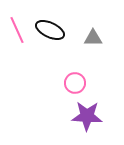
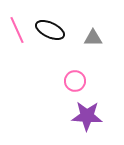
pink circle: moved 2 px up
